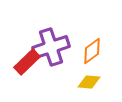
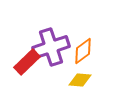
orange diamond: moved 9 px left
yellow diamond: moved 9 px left, 2 px up
